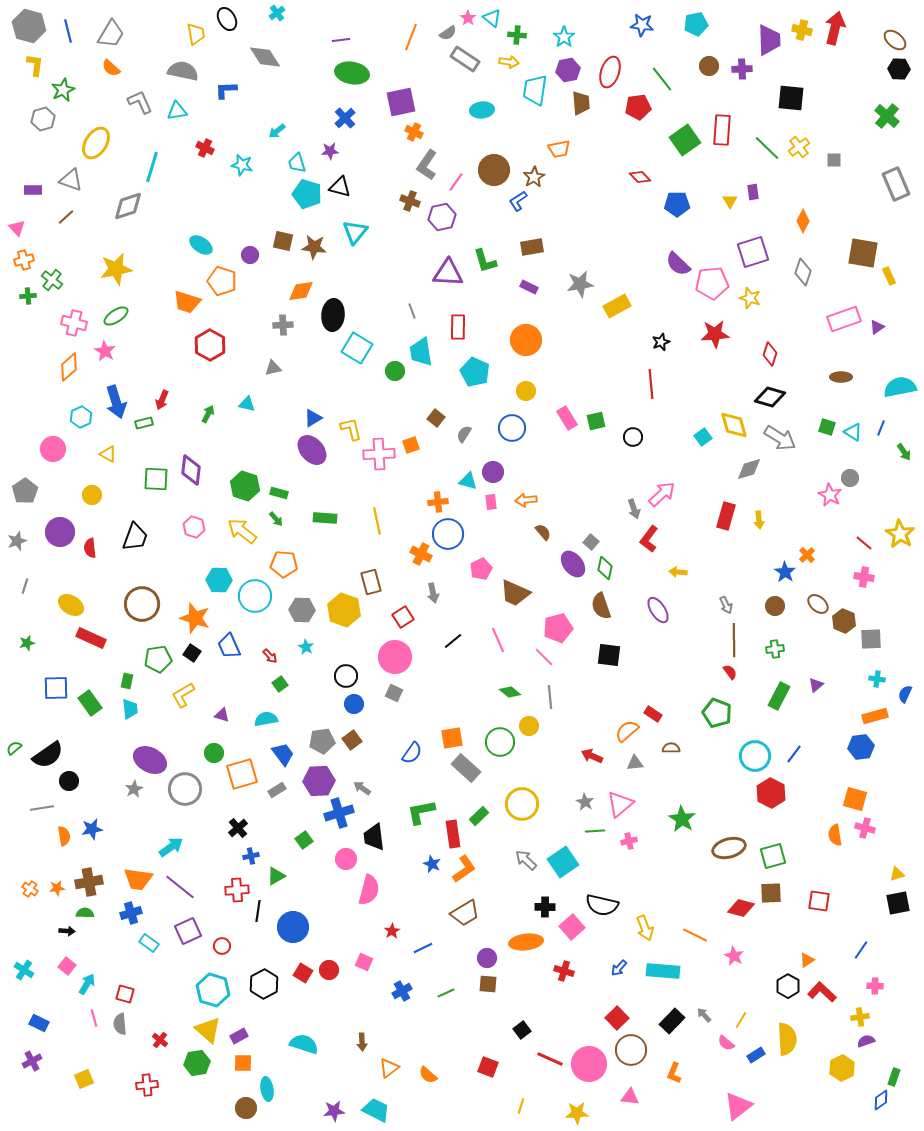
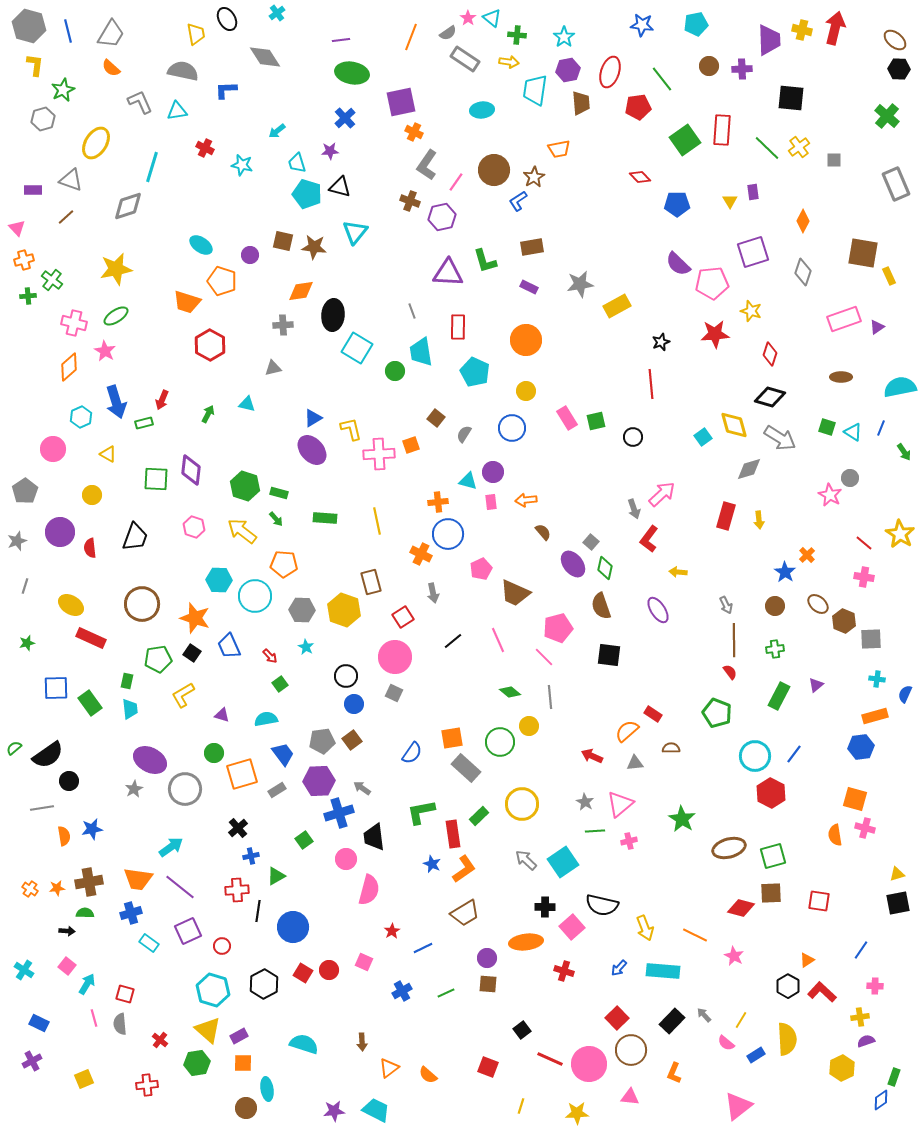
yellow star at (750, 298): moved 1 px right, 13 px down
